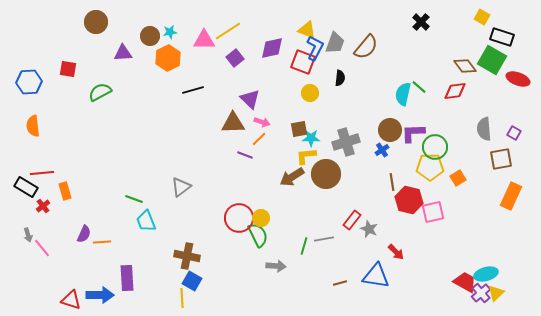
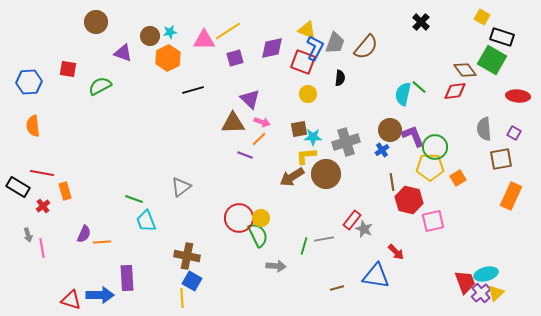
purple triangle at (123, 53): rotated 24 degrees clockwise
purple square at (235, 58): rotated 24 degrees clockwise
brown diamond at (465, 66): moved 4 px down
red ellipse at (518, 79): moved 17 px down; rotated 15 degrees counterclockwise
green semicircle at (100, 92): moved 6 px up
yellow circle at (310, 93): moved 2 px left, 1 px down
purple L-shape at (413, 133): moved 3 px down; rotated 70 degrees clockwise
cyan star at (311, 138): moved 2 px right, 1 px up
red line at (42, 173): rotated 15 degrees clockwise
black rectangle at (26, 187): moved 8 px left
pink square at (433, 212): moved 9 px down
gray star at (369, 229): moved 5 px left
pink line at (42, 248): rotated 30 degrees clockwise
red trapezoid at (465, 282): rotated 40 degrees clockwise
brown line at (340, 283): moved 3 px left, 5 px down
